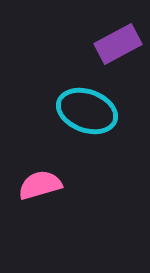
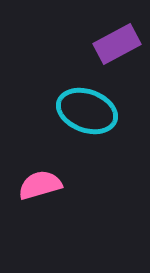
purple rectangle: moved 1 px left
